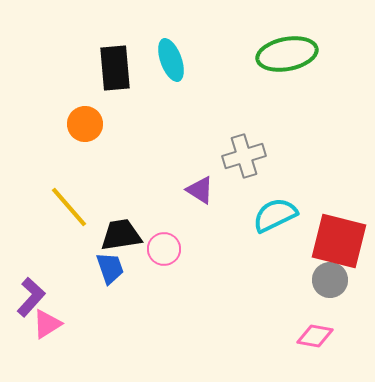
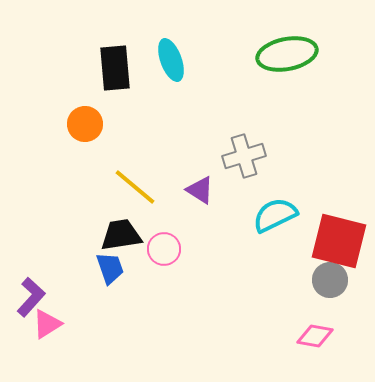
yellow line: moved 66 px right, 20 px up; rotated 9 degrees counterclockwise
